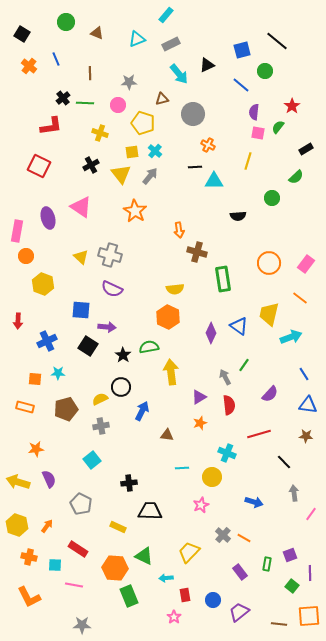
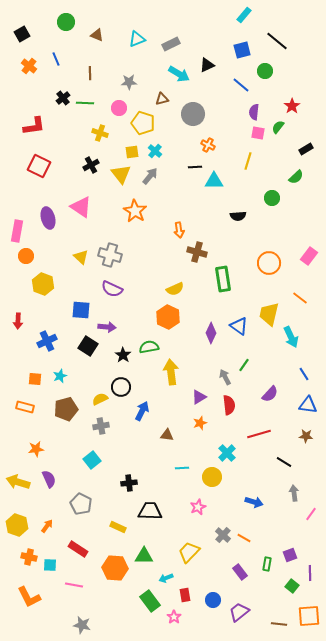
cyan rectangle at (166, 15): moved 78 px right
brown triangle at (97, 33): moved 2 px down
black square at (22, 34): rotated 28 degrees clockwise
cyan arrow at (179, 74): rotated 20 degrees counterclockwise
pink circle at (118, 105): moved 1 px right, 3 px down
red L-shape at (51, 126): moved 17 px left
pink rectangle at (306, 264): moved 3 px right, 8 px up
yellow semicircle at (175, 289): rotated 18 degrees counterclockwise
cyan arrow at (291, 337): rotated 85 degrees clockwise
cyan star at (58, 373): moved 2 px right, 3 px down; rotated 24 degrees counterclockwise
cyan cross at (227, 453): rotated 24 degrees clockwise
black line at (284, 462): rotated 14 degrees counterclockwise
pink star at (201, 505): moved 3 px left, 2 px down
green triangle at (144, 556): rotated 24 degrees counterclockwise
cyan square at (55, 565): moved 5 px left
cyan arrow at (166, 578): rotated 16 degrees counterclockwise
green rectangle at (129, 596): moved 21 px right, 5 px down; rotated 15 degrees counterclockwise
gray star at (82, 625): rotated 12 degrees clockwise
